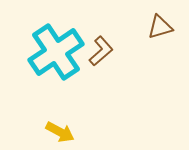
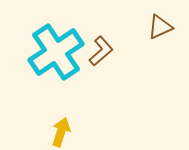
brown triangle: rotated 8 degrees counterclockwise
yellow arrow: moved 1 px right; rotated 100 degrees counterclockwise
